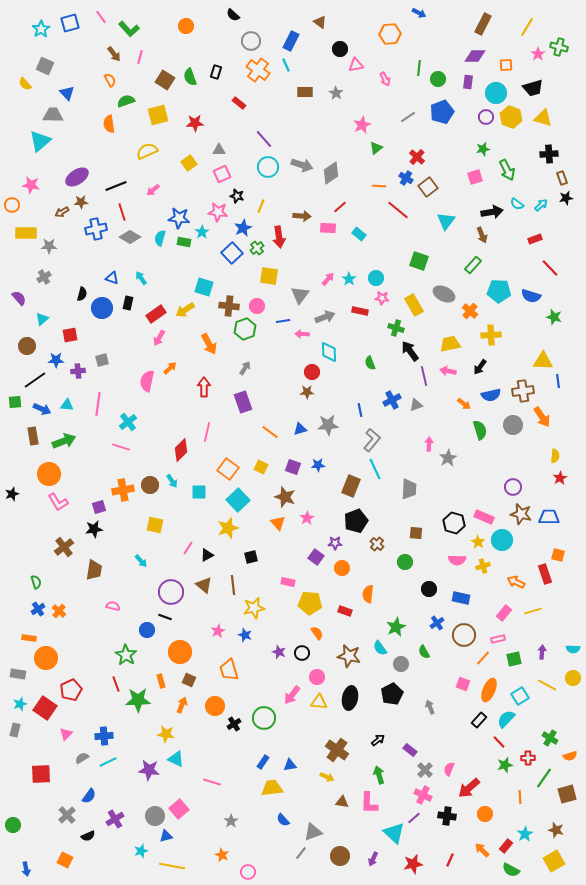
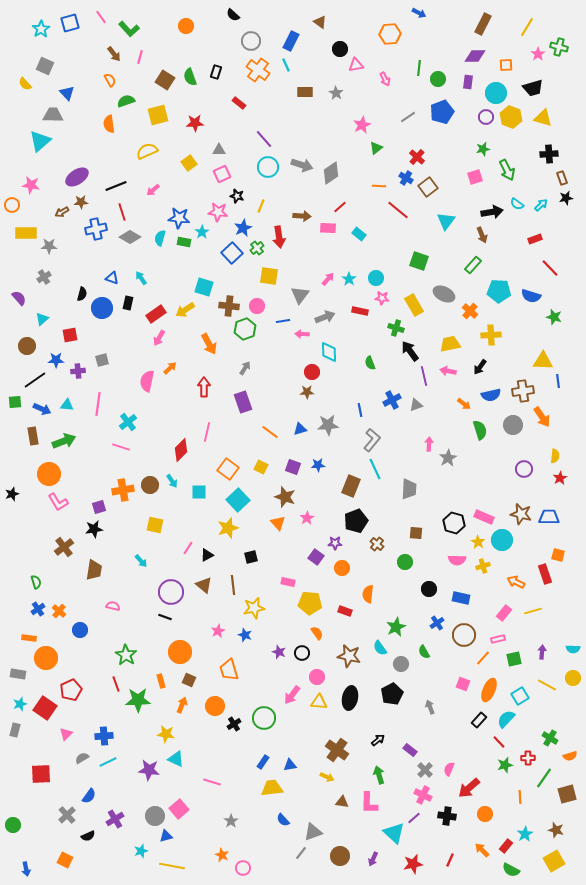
purple circle at (513, 487): moved 11 px right, 18 px up
blue circle at (147, 630): moved 67 px left
pink circle at (248, 872): moved 5 px left, 4 px up
